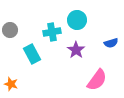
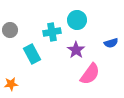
pink semicircle: moved 7 px left, 6 px up
orange star: rotated 24 degrees counterclockwise
